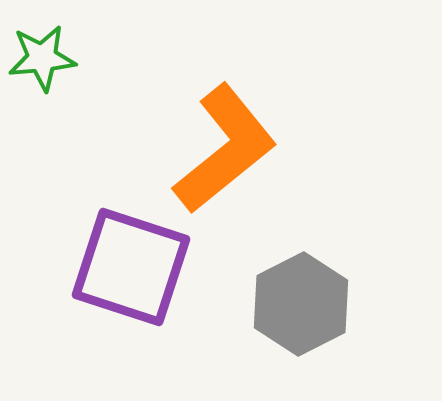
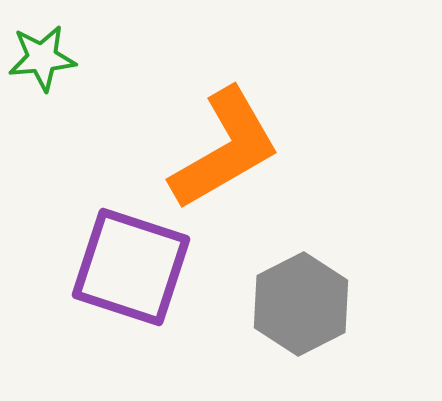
orange L-shape: rotated 9 degrees clockwise
